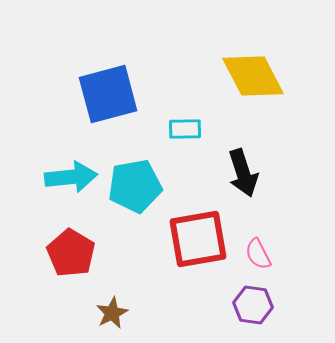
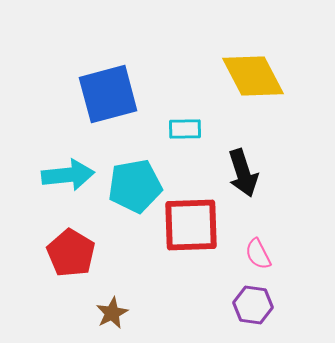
cyan arrow: moved 3 px left, 2 px up
red square: moved 7 px left, 14 px up; rotated 8 degrees clockwise
